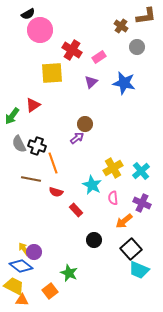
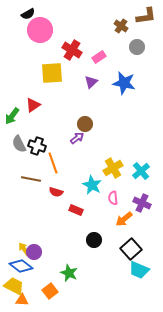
red rectangle: rotated 24 degrees counterclockwise
orange arrow: moved 2 px up
